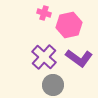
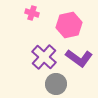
pink cross: moved 12 px left
gray circle: moved 3 px right, 1 px up
